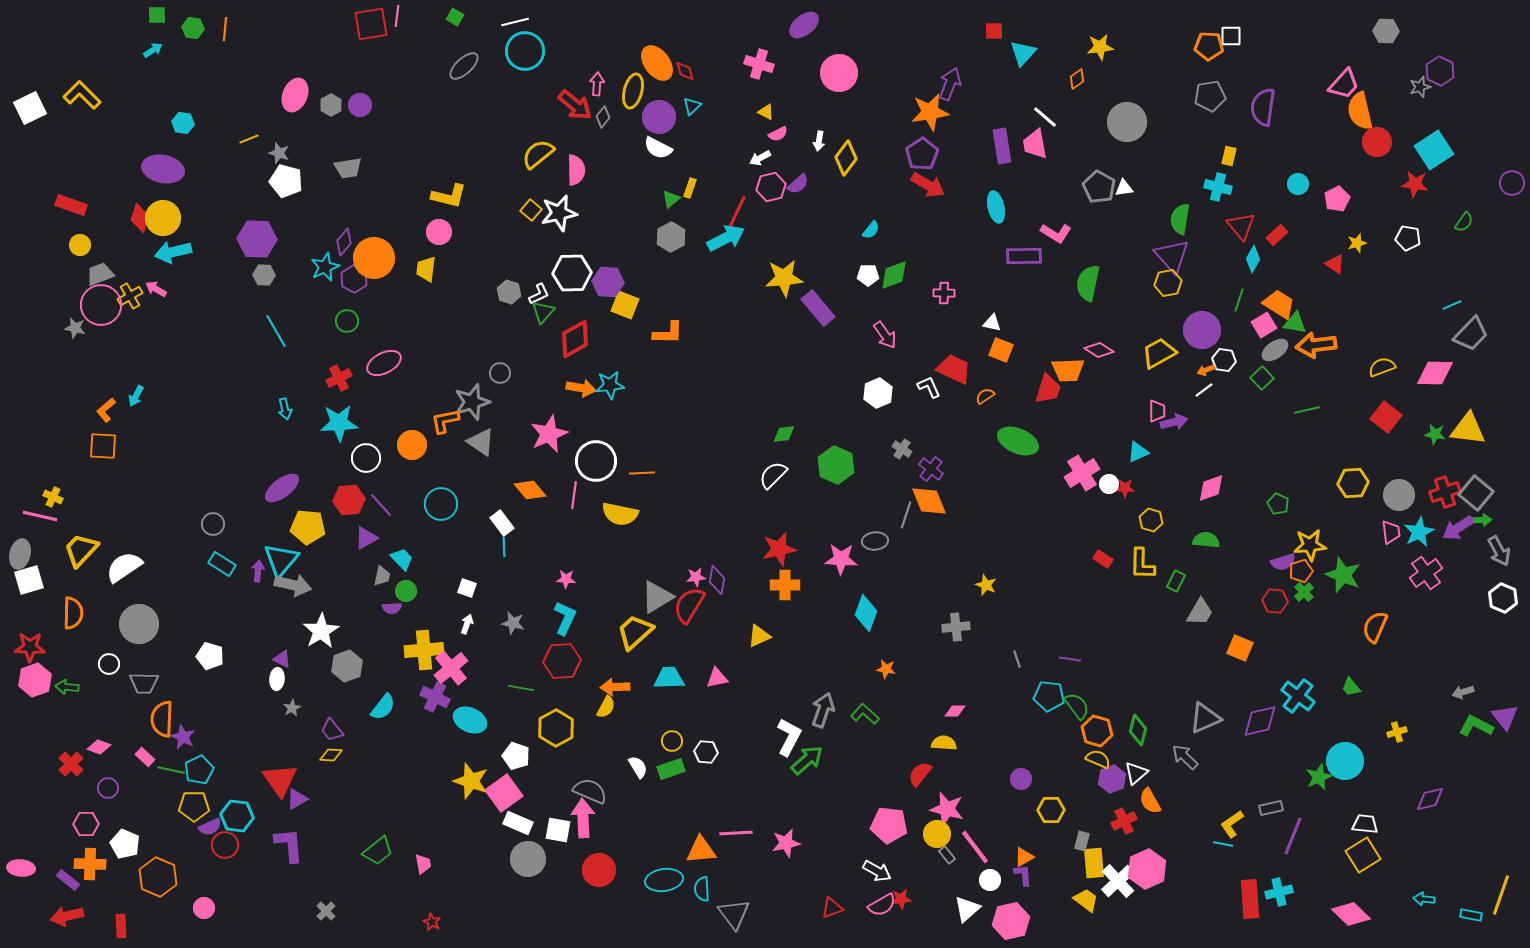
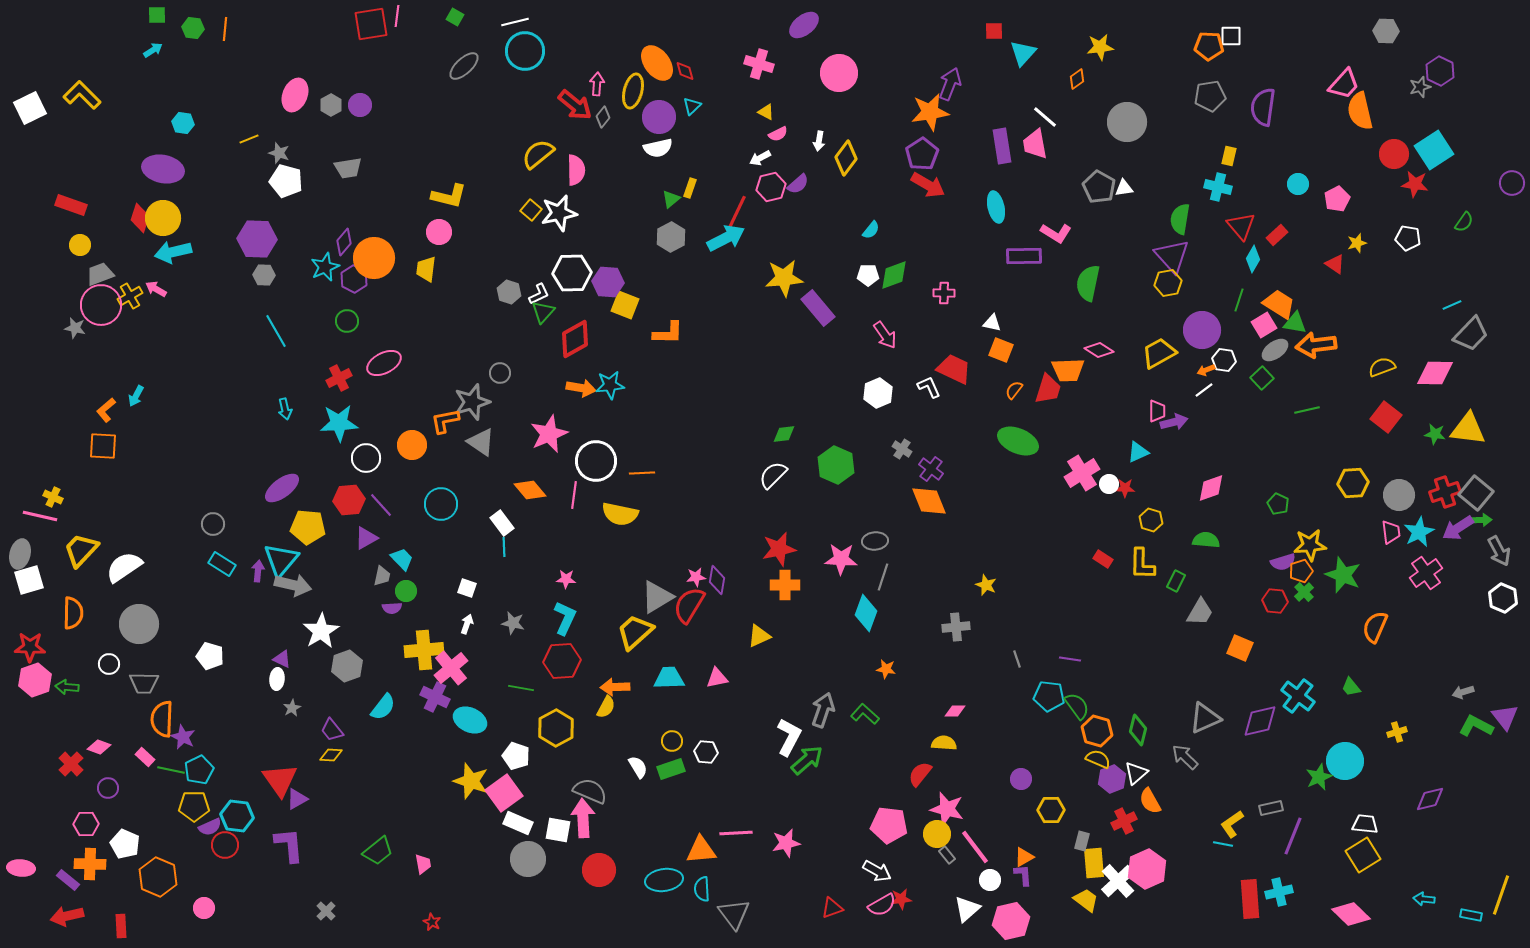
red circle at (1377, 142): moved 17 px right, 12 px down
white semicircle at (658, 148): rotated 40 degrees counterclockwise
orange semicircle at (985, 396): moved 29 px right, 6 px up; rotated 18 degrees counterclockwise
gray line at (906, 515): moved 23 px left, 62 px down
